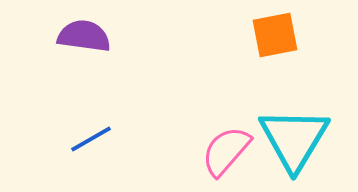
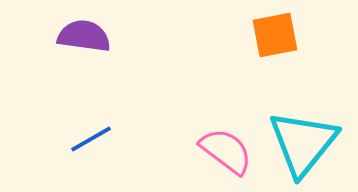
cyan triangle: moved 9 px right, 4 px down; rotated 8 degrees clockwise
pink semicircle: rotated 86 degrees clockwise
